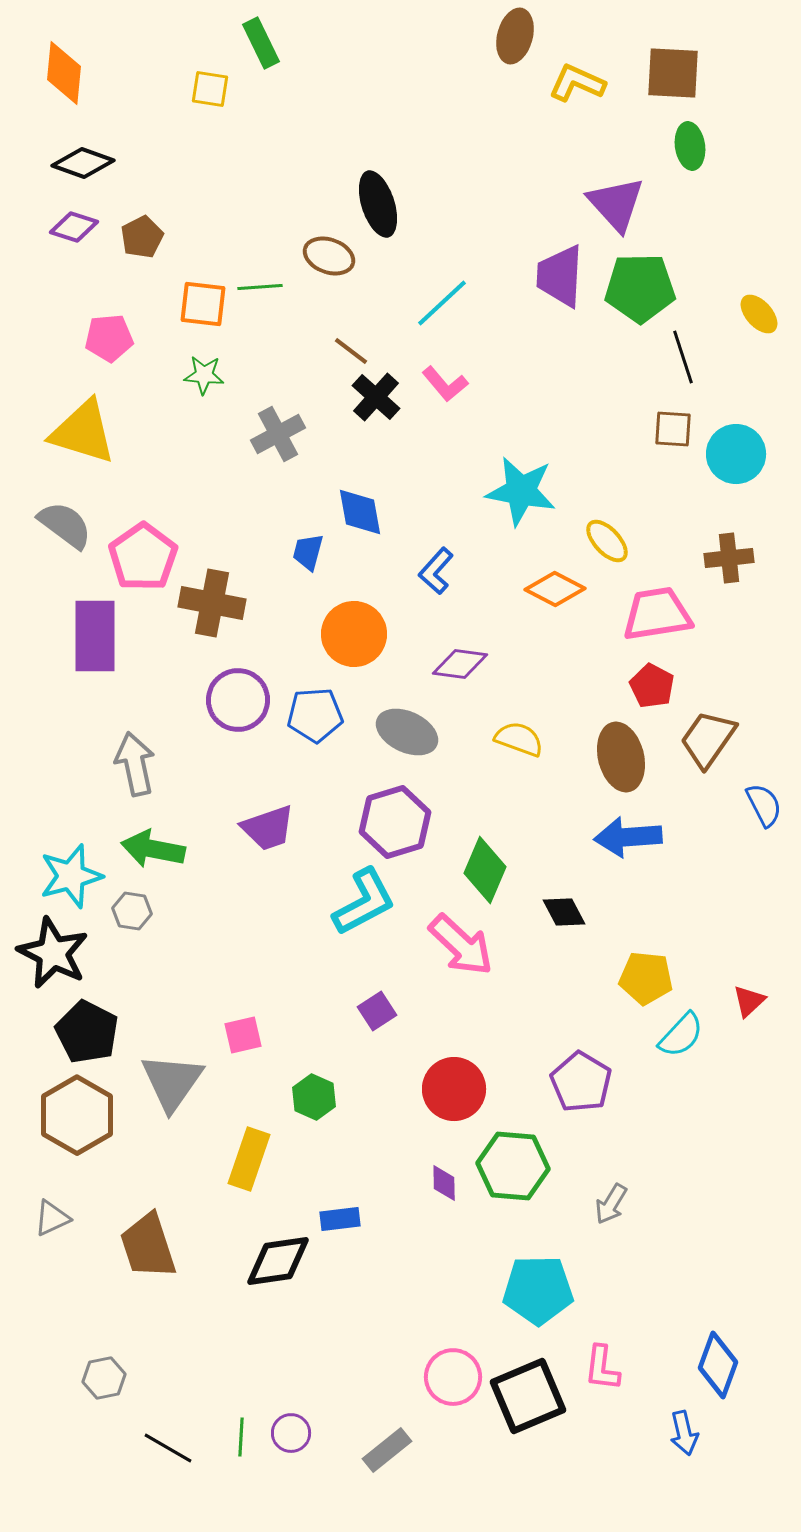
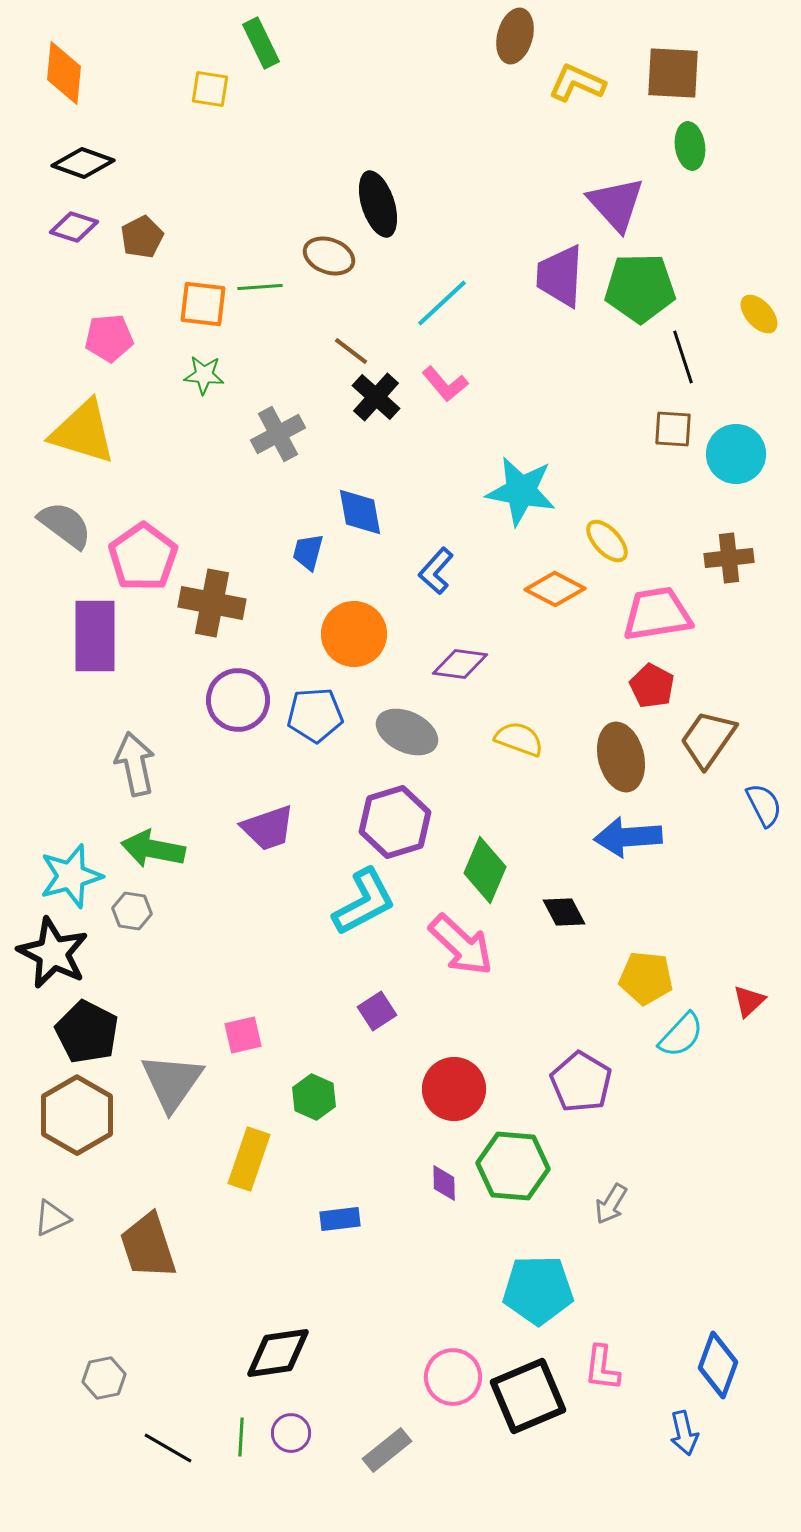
black diamond at (278, 1261): moved 92 px down
